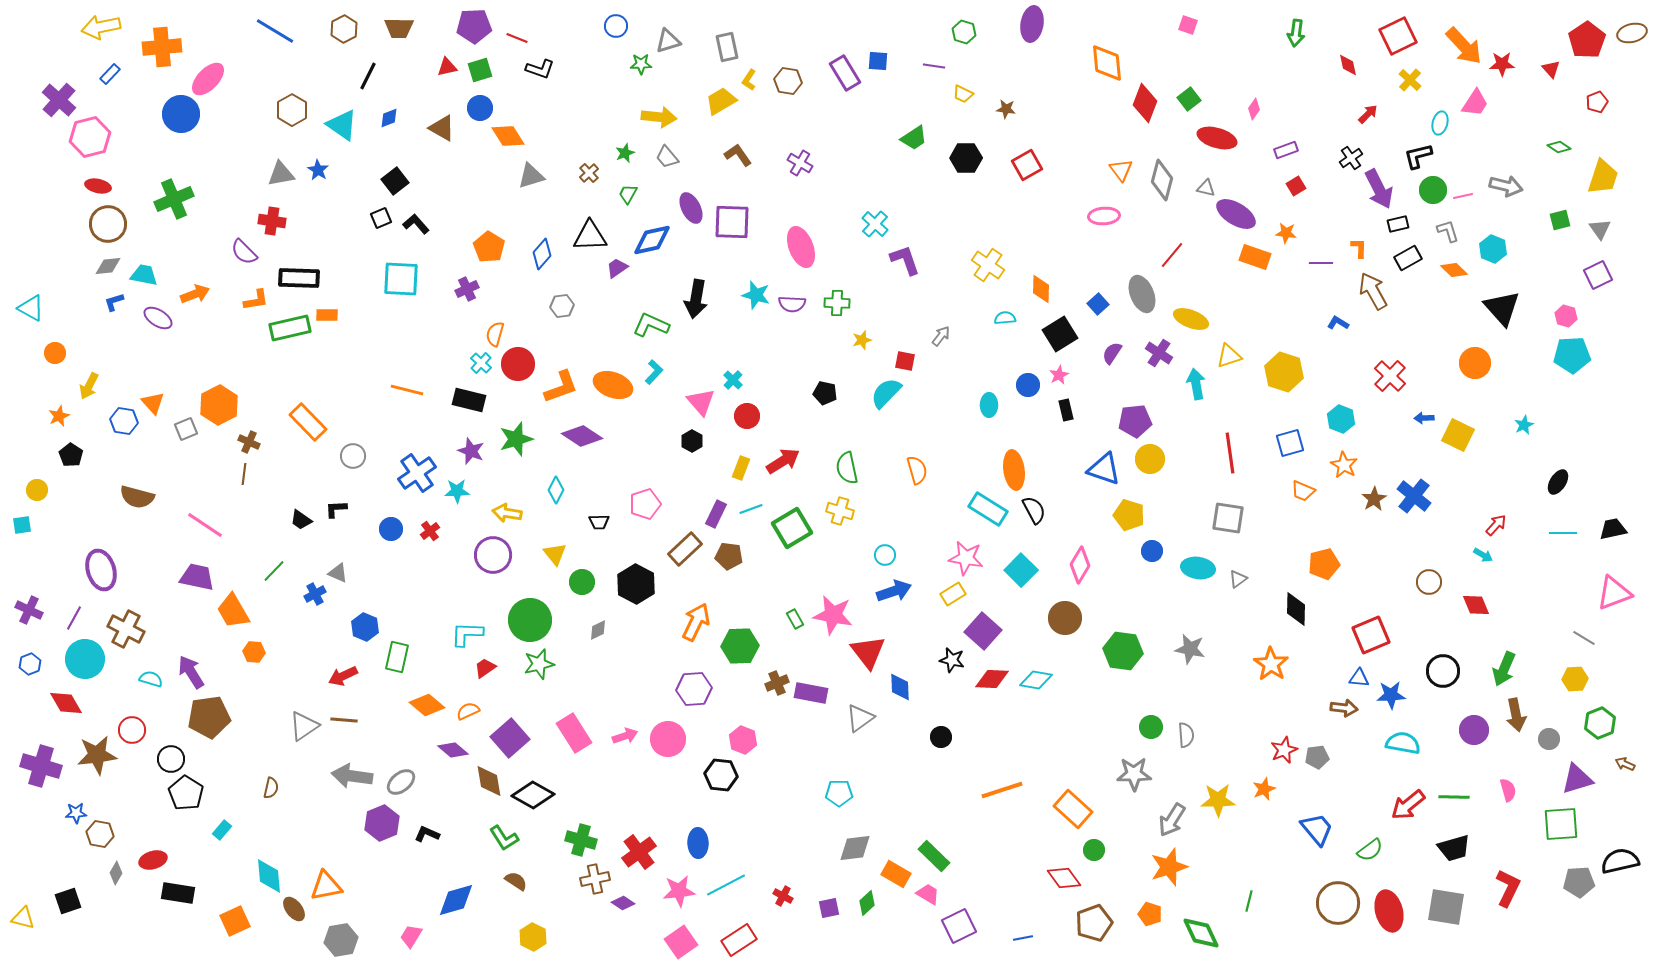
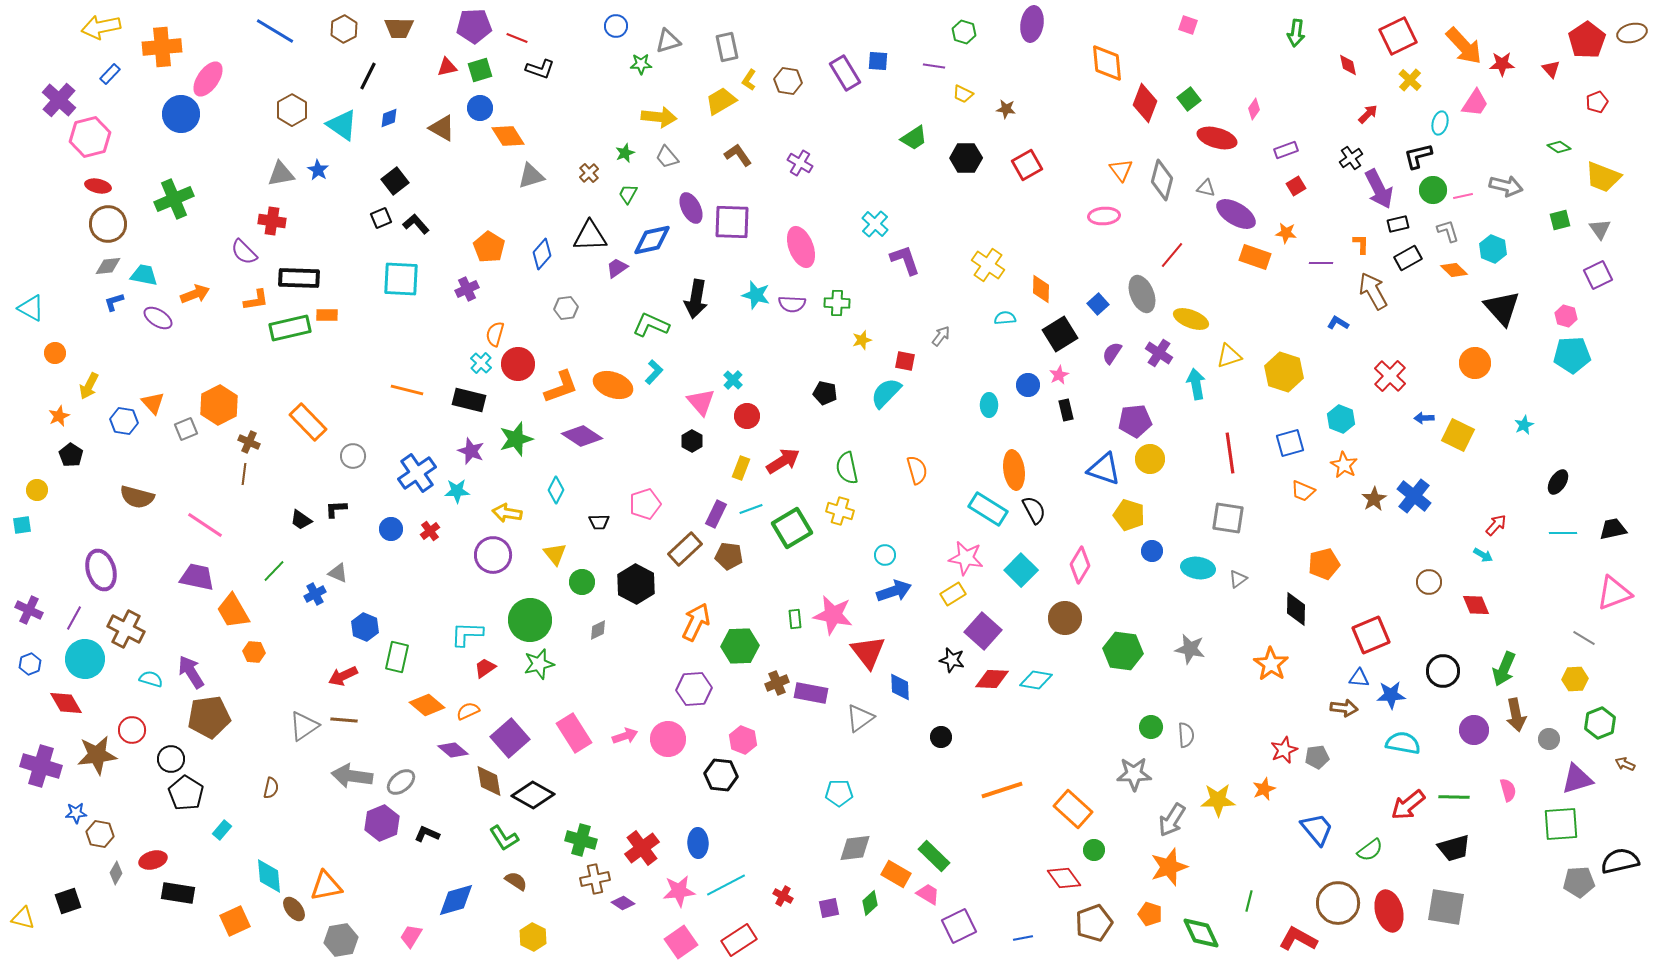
pink ellipse at (208, 79): rotated 9 degrees counterclockwise
yellow trapezoid at (1603, 177): rotated 93 degrees clockwise
orange L-shape at (1359, 248): moved 2 px right, 4 px up
gray hexagon at (562, 306): moved 4 px right, 2 px down
green rectangle at (795, 619): rotated 24 degrees clockwise
red cross at (639, 852): moved 3 px right, 4 px up
red L-shape at (1508, 888): moved 210 px left, 51 px down; rotated 87 degrees counterclockwise
green diamond at (867, 903): moved 3 px right
